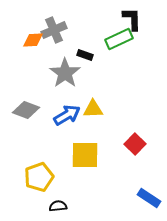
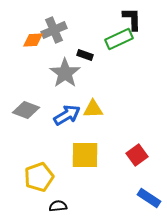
red square: moved 2 px right, 11 px down; rotated 10 degrees clockwise
